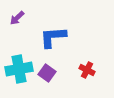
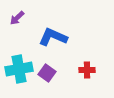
blue L-shape: rotated 28 degrees clockwise
red cross: rotated 28 degrees counterclockwise
